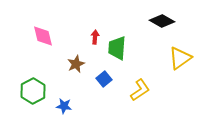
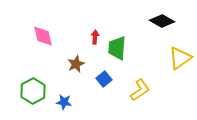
blue star: moved 4 px up
